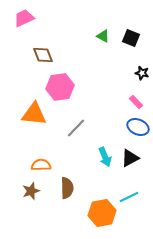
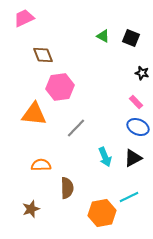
black triangle: moved 3 px right
brown star: moved 18 px down
